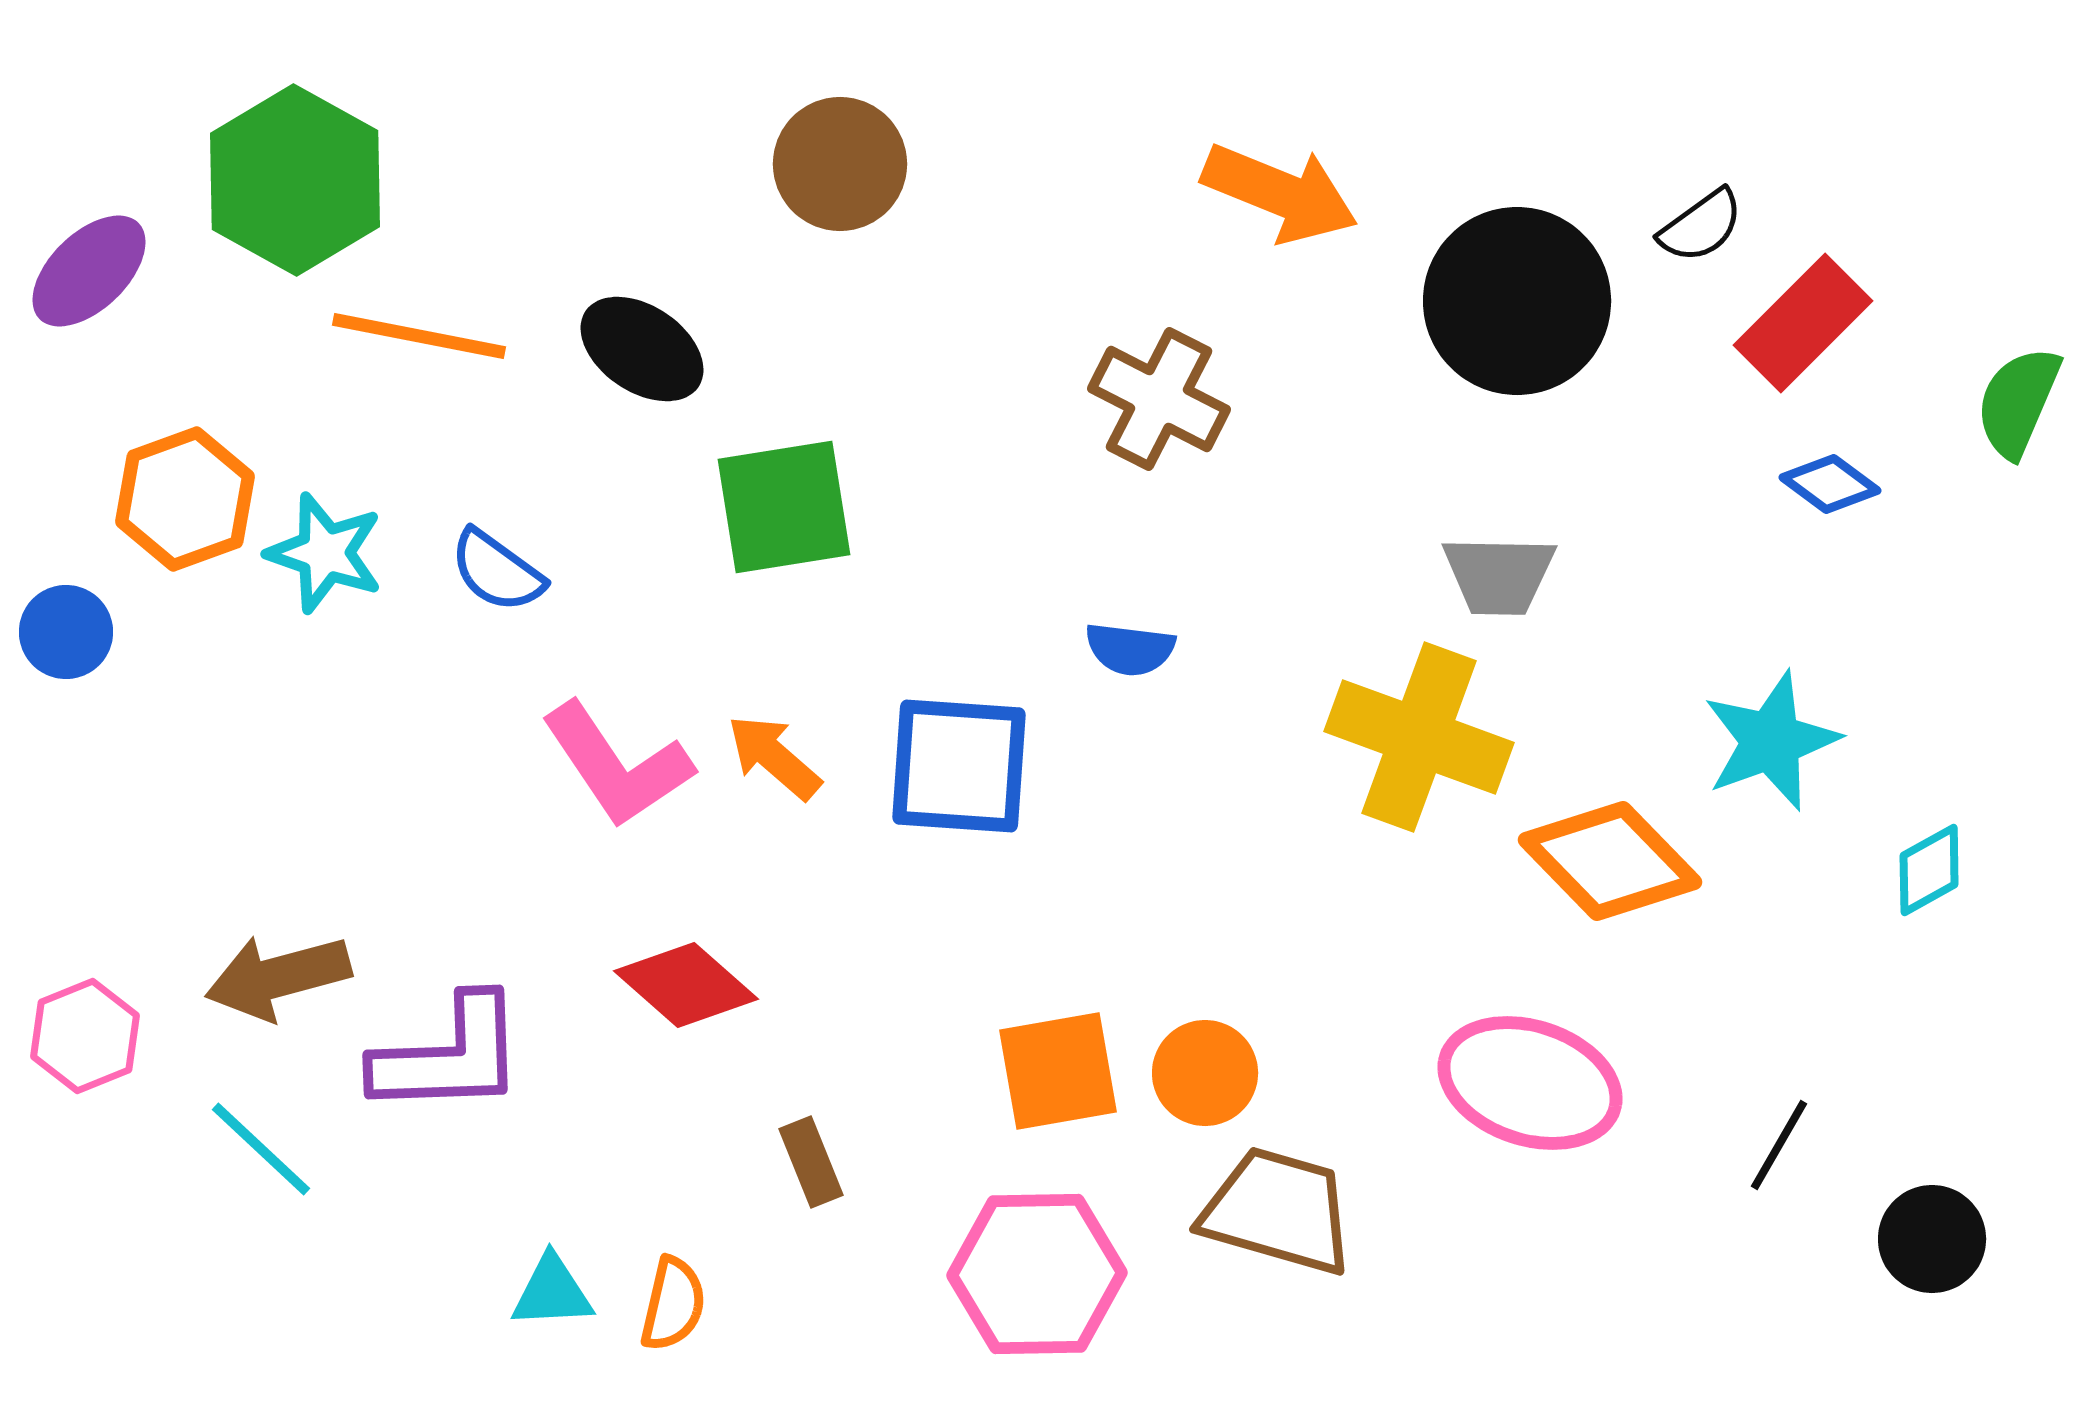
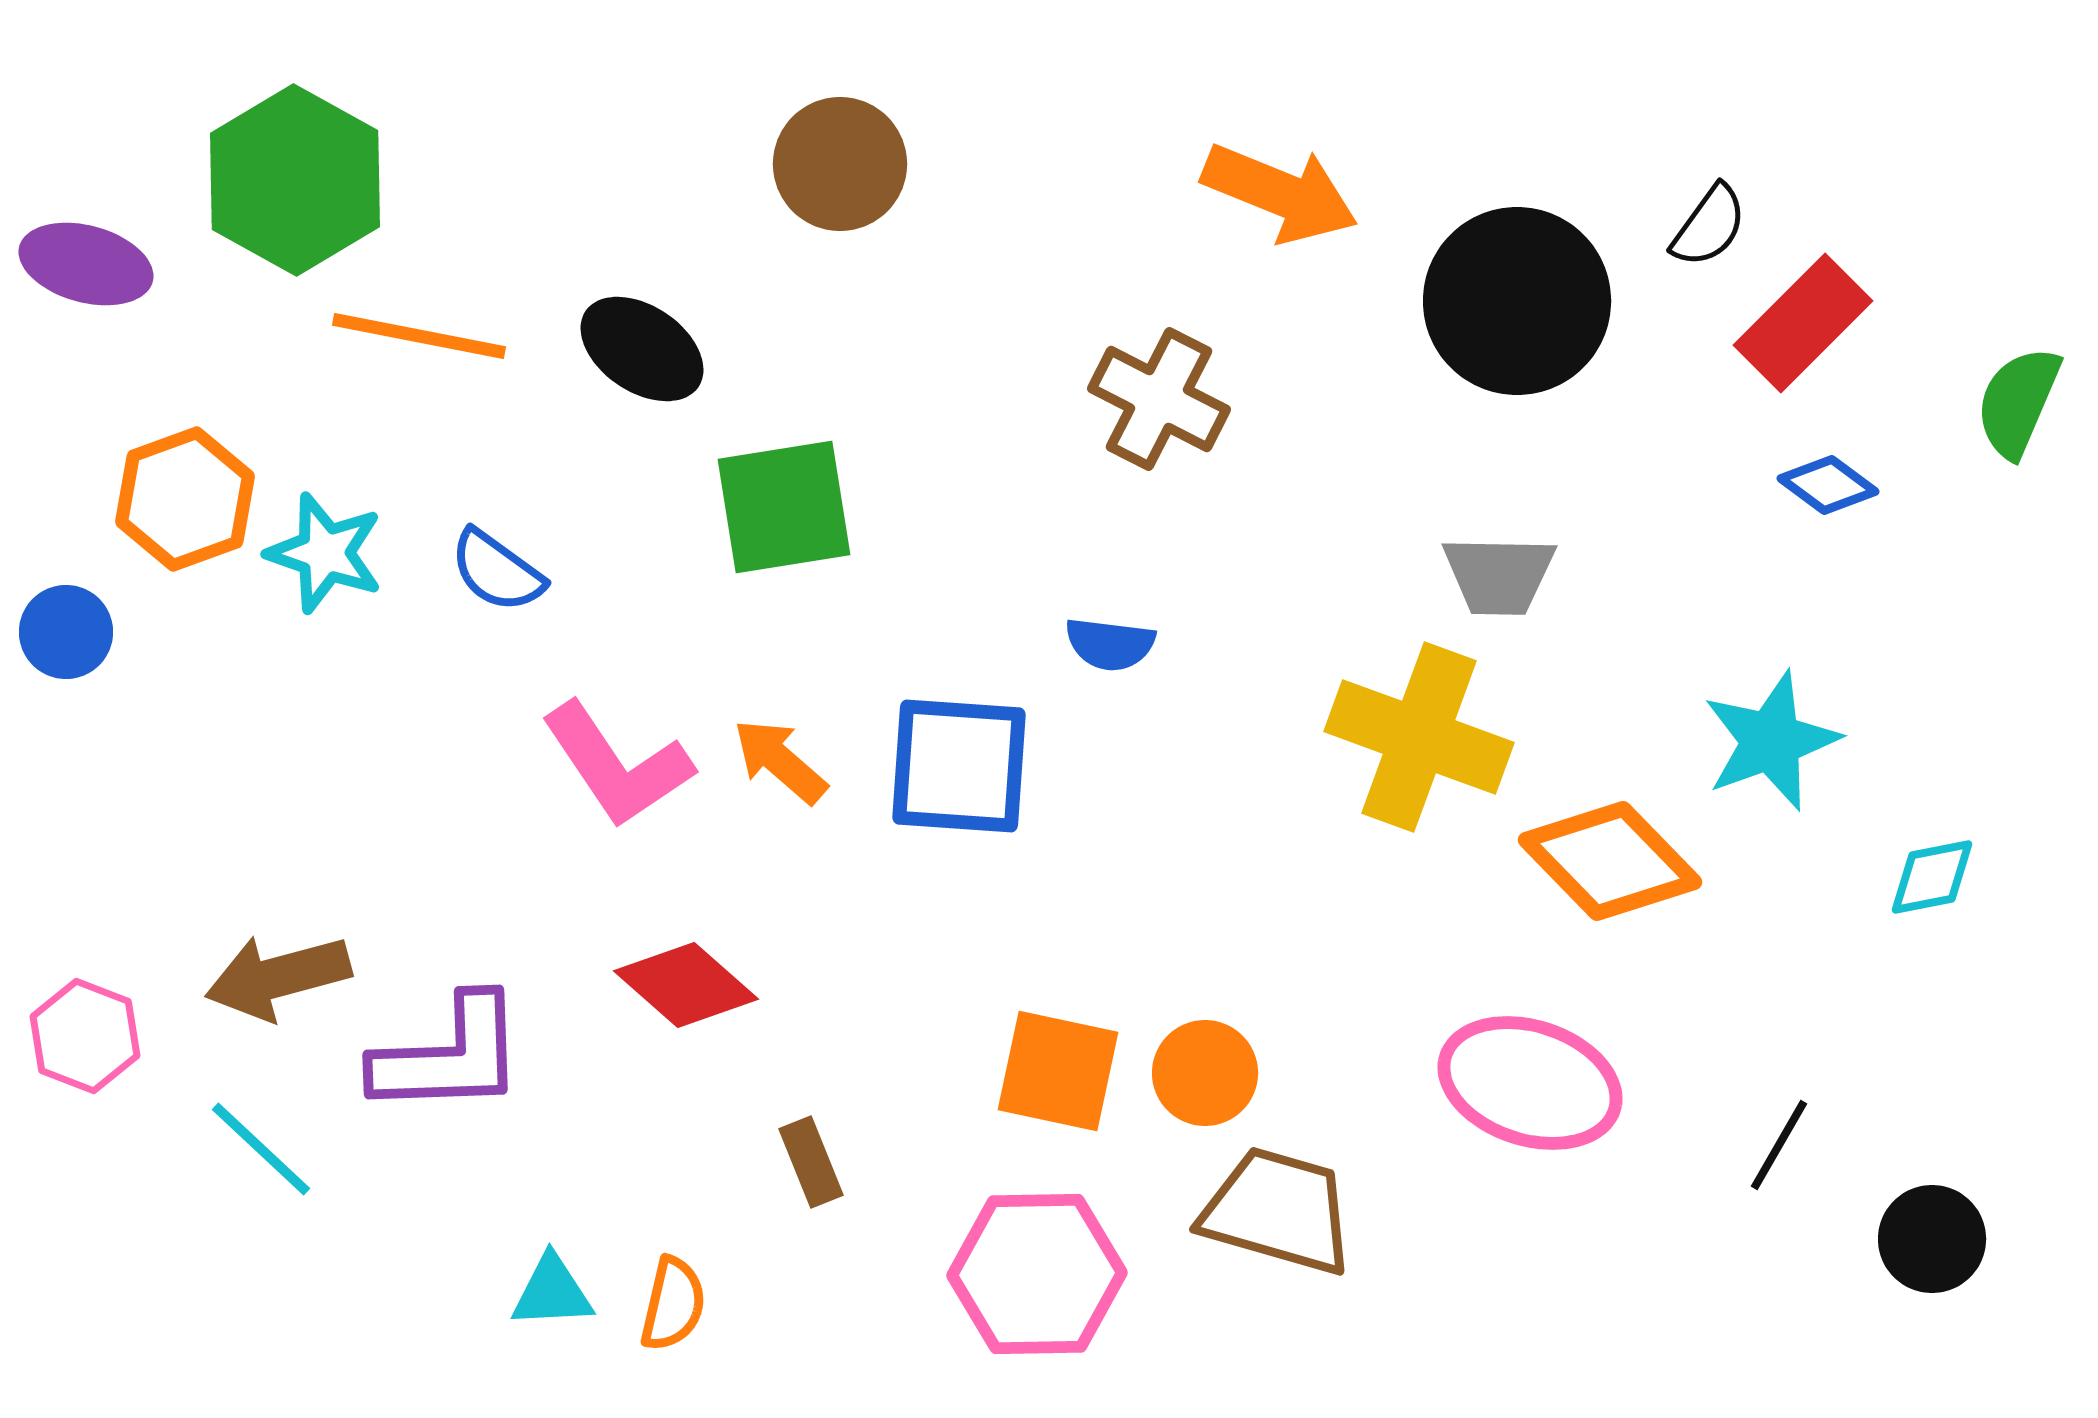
black semicircle at (1701, 226): moved 8 px right; rotated 18 degrees counterclockwise
purple ellipse at (89, 271): moved 3 px left, 7 px up; rotated 59 degrees clockwise
blue diamond at (1830, 484): moved 2 px left, 1 px down
blue semicircle at (1130, 649): moved 20 px left, 5 px up
orange arrow at (774, 757): moved 6 px right, 4 px down
cyan diamond at (1929, 870): moved 3 px right, 7 px down; rotated 18 degrees clockwise
pink hexagon at (85, 1036): rotated 17 degrees counterclockwise
orange square at (1058, 1071): rotated 22 degrees clockwise
